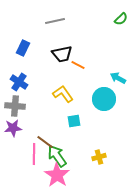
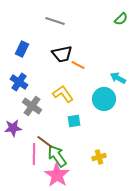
gray line: rotated 30 degrees clockwise
blue rectangle: moved 1 px left, 1 px down
gray cross: moved 17 px right; rotated 30 degrees clockwise
